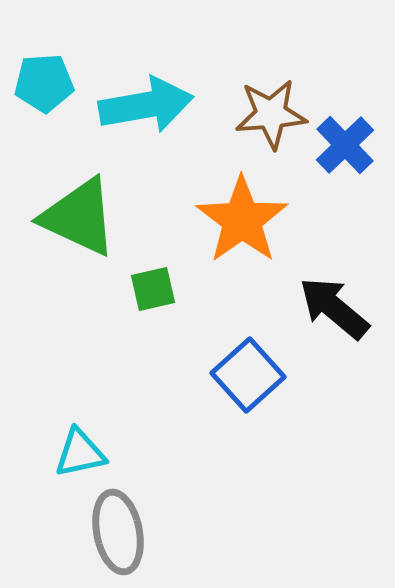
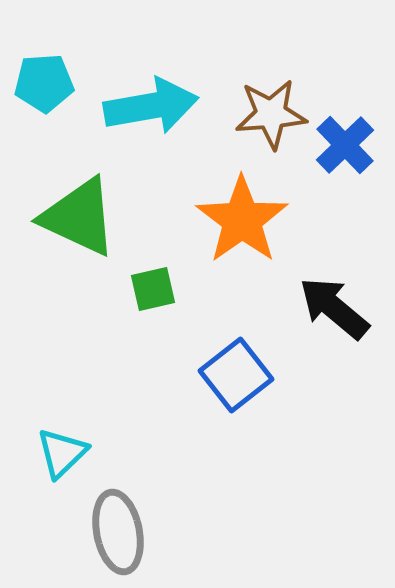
cyan arrow: moved 5 px right, 1 px down
blue square: moved 12 px left; rotated 4 degrees clockwise
cyan triangle: moved 18 px left; rotated 32 degrees counterclockwise
